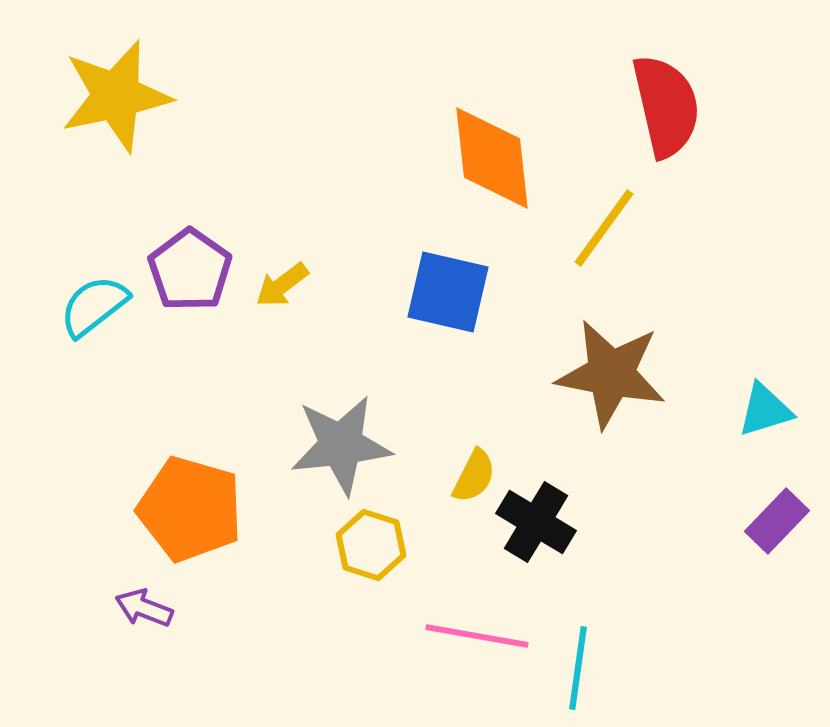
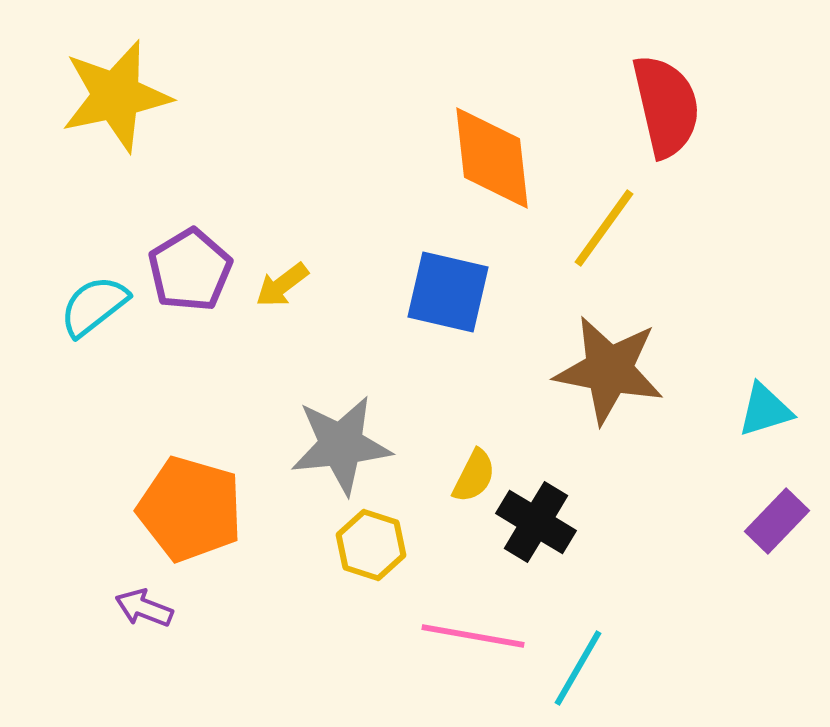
purple pentagon: rotated 6 degrees clockwise
brown star: moved 2 px left, 4 px up
pink line: moved 4 px left
cyan line: rotated 22 degrees clockwise
